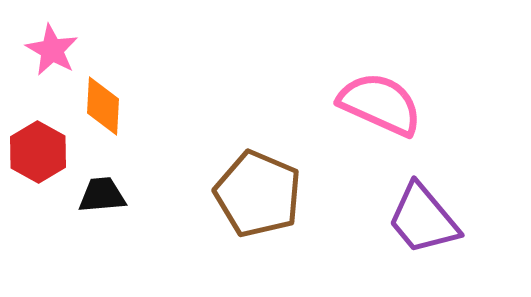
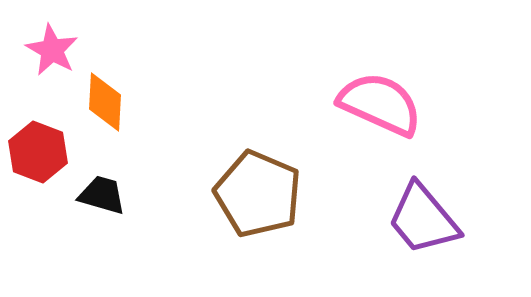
orange diamond: moved 2 px right, 4 px up
red hexagon: rotated 8 degrees counterclockwise
black trapezoid: rotated 21 degrees clockwise
